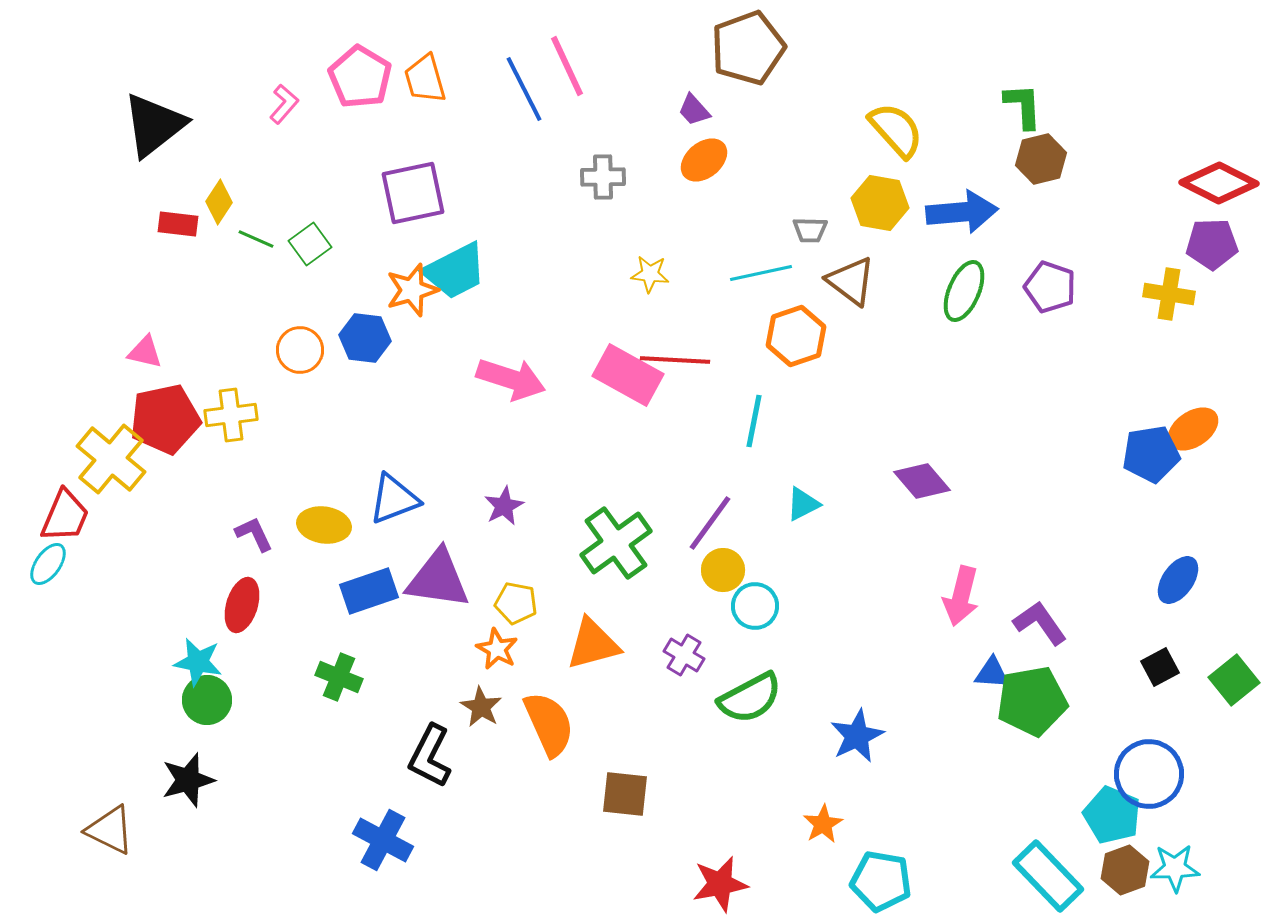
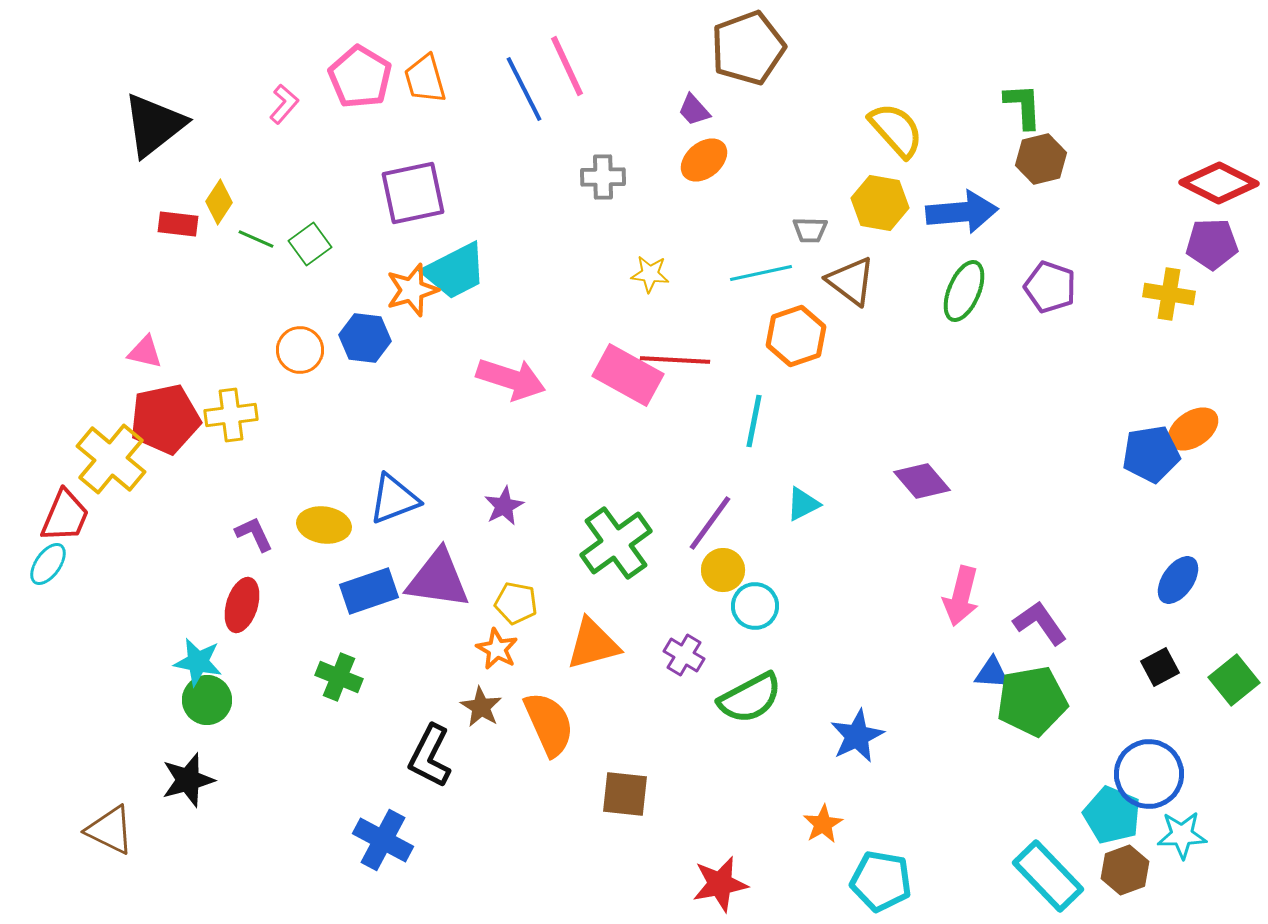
cyan star at (1175, 868): moved 7 px right, 33 px up
